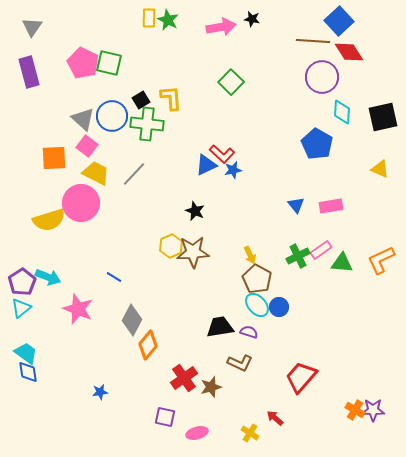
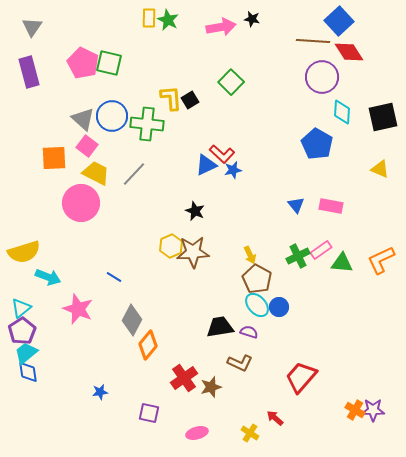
black square at (141, 100): moved 49 px right
pink rectangle at (331, 206): rotated 20 degrees clockwise
yellow semicircle at (49, 220): moved 25 px left, 32 px down
purple pentagon at (22, 282): moved 49 px down
cyan trapezoid at (26, 353): rotated 75 degrees counterclockwise
purple square at (165, 417): moved 16 px left, 4 px up
